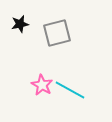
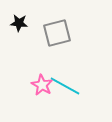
black star: moved 1 px left, 1 px up; rotated 18 degrees clockwise
cyan line: moved 5 px left, 4 px up
